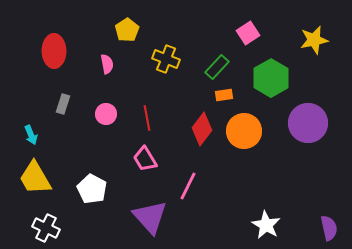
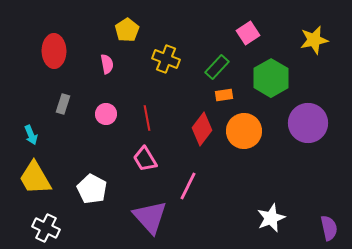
white star: moved 5 px right, 7 px up; rotated 20 degrees clockwise
